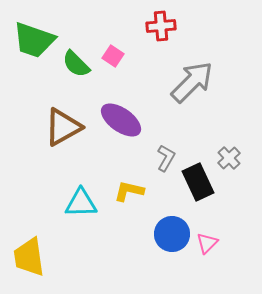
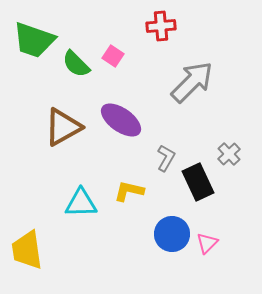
gray cross: moved 4 px up
yellow trapezoid: moved 2 px left, 7 px up
